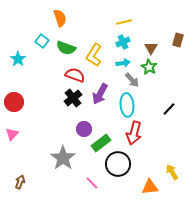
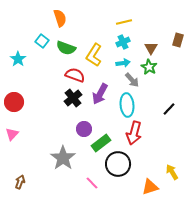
orange triangle: rotated 12 degrees counterclockwise
